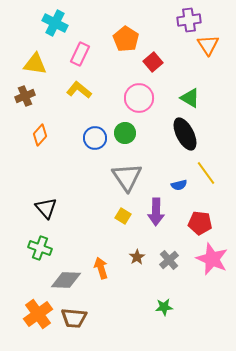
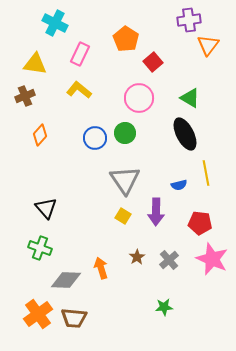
orange triangle: rotated 10 degrees clockwise
yellow line: rotated 25 degrees clockwise
gray triangle: moved 2 px left, 3 px down
